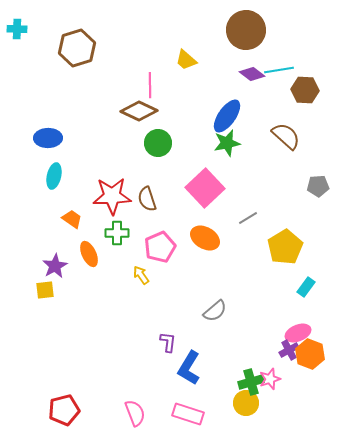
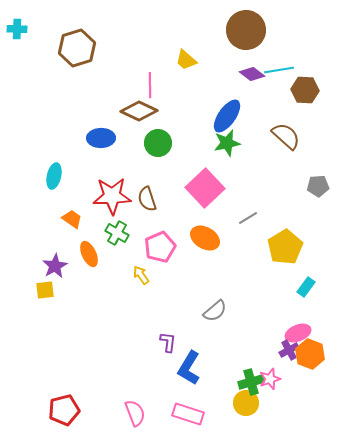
blue ellipse at (48, 138): moved 53 px right
green cross at (117, 233): rotated 30 degrees clockwise
